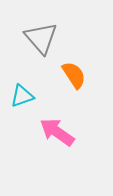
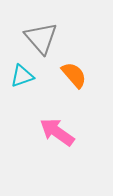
orange semicircle: rotated 8 degrees counterclockwise
cyan triangle: moved 20 px up
